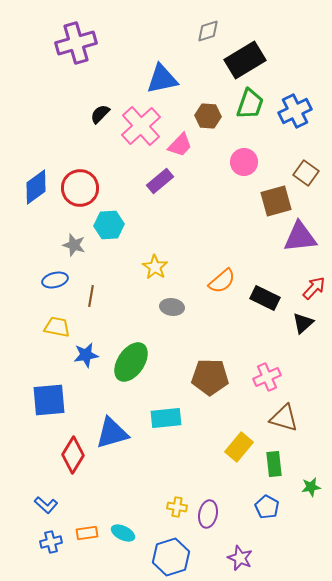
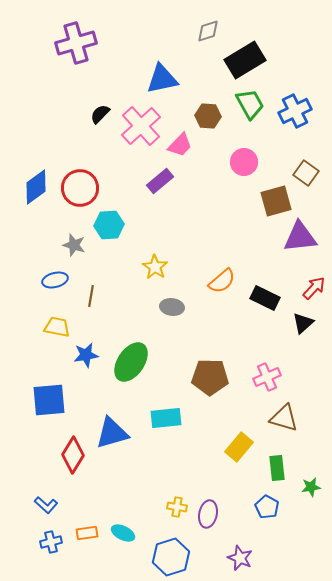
green trapezoid at (250, 104): rotated 48 degrees counterclockwise
green rectangle at (274, 464): moved 3 px right, 4 px down
